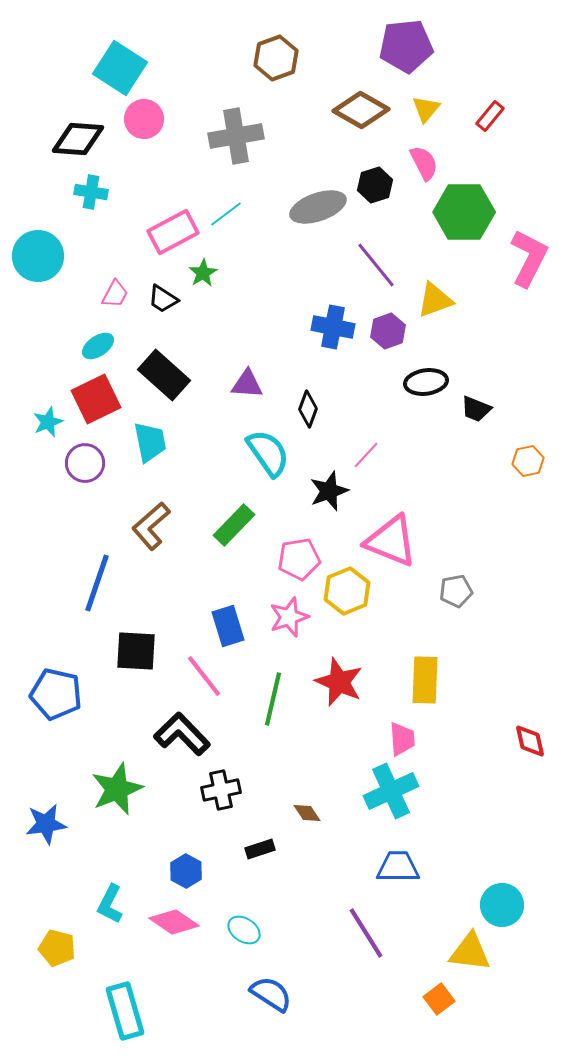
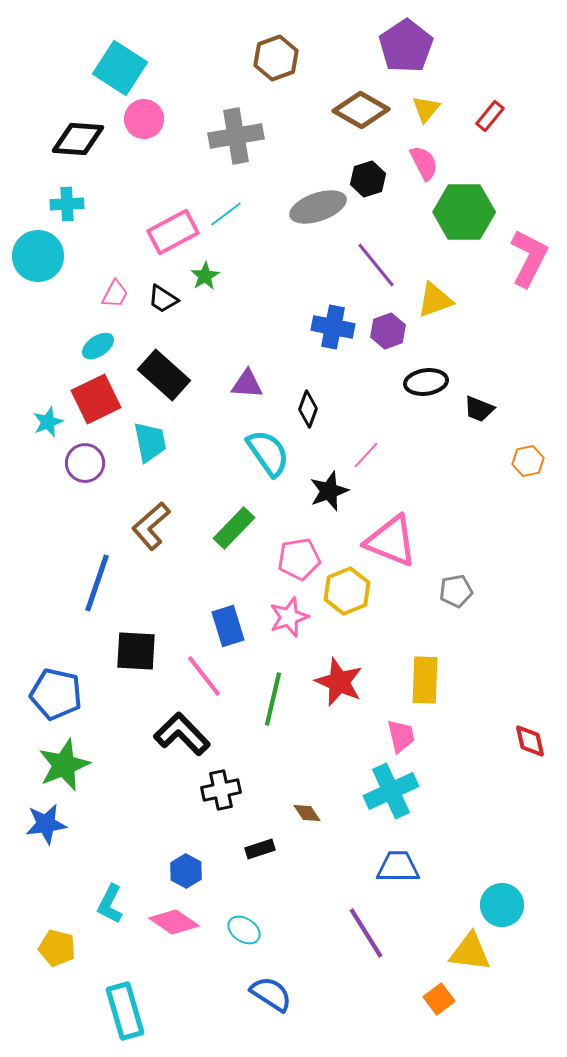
purple pentagon at (406, 46): rotated 28 degrees counterclockwise
black hexagon at (375, 185): moved 7 px left, 6 px up
cyan cross at (91, 192): moved 24 px left, 12 px down; rotated 12 degrees counterclockwise
green star at (203, 273): moved 2 px right, 3 px down
black trapezoid at (476, 409): moved 3 px right
green rectangle at (234, 525): moved 3 px down
pink trapezoid at (402, 739): moved 1 px left, 3 px up; rotated 9 degrees counterclockwise
green star at (117, 789): moved 53 px left, 24 px up
